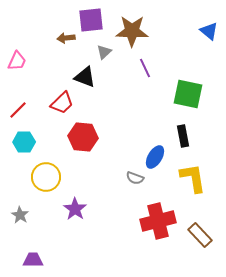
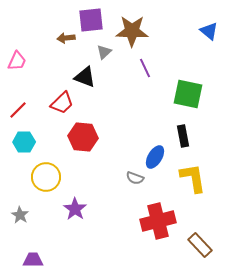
brown rectangle: moved 10 px down
